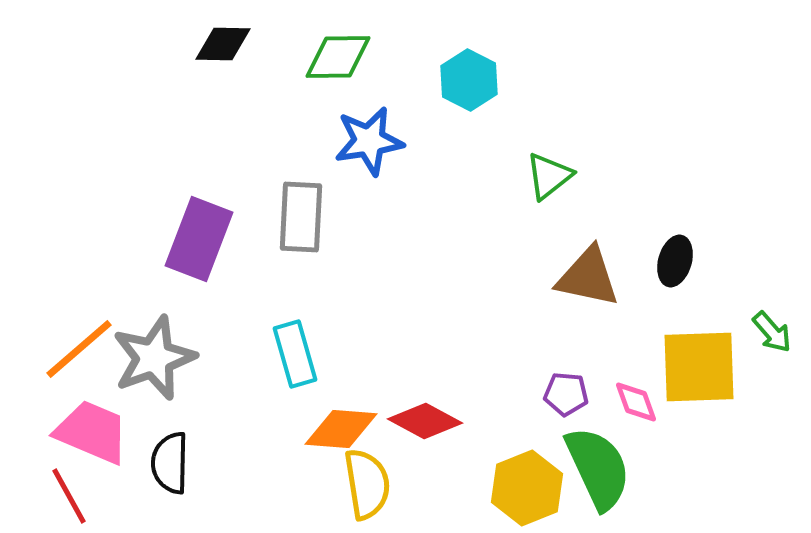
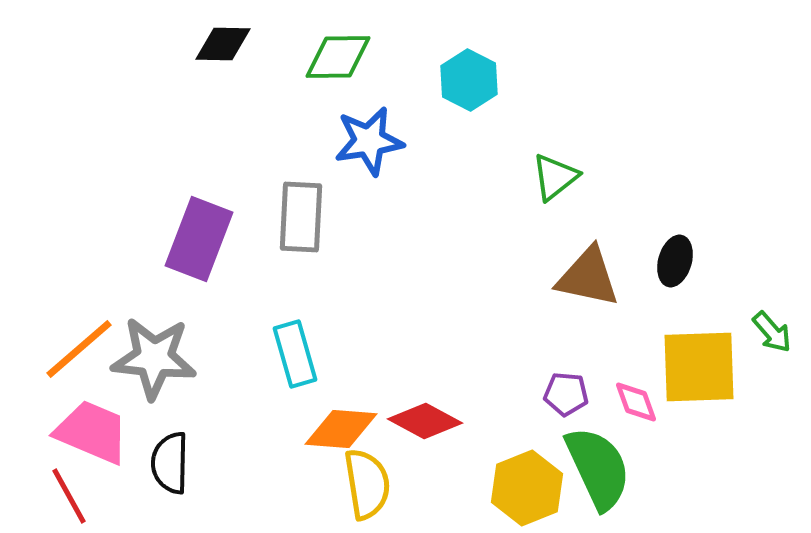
green triangle: moved 6 px right, 1 px down
gray star: rotated 26 degrees clockwise
